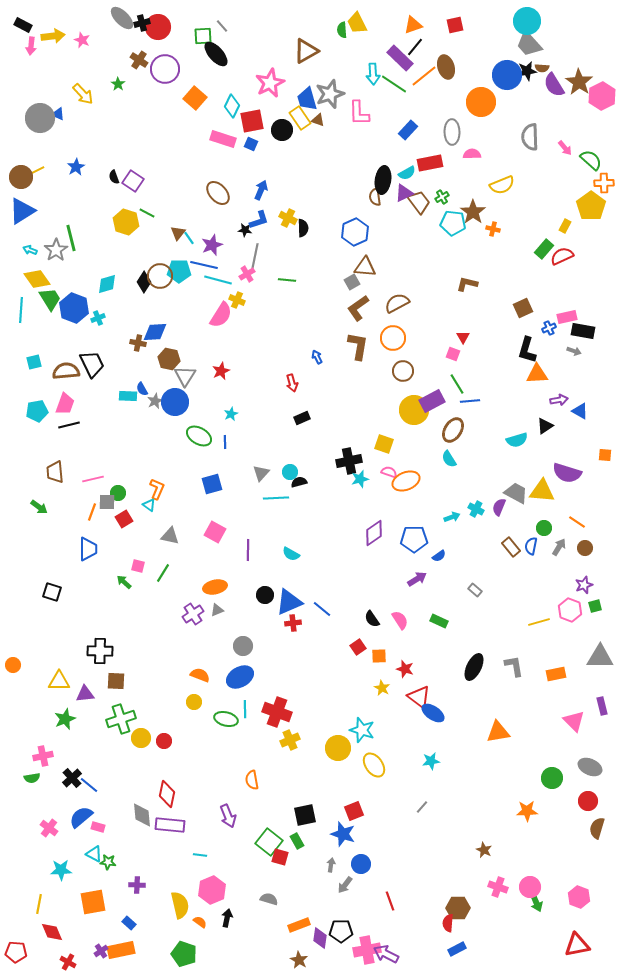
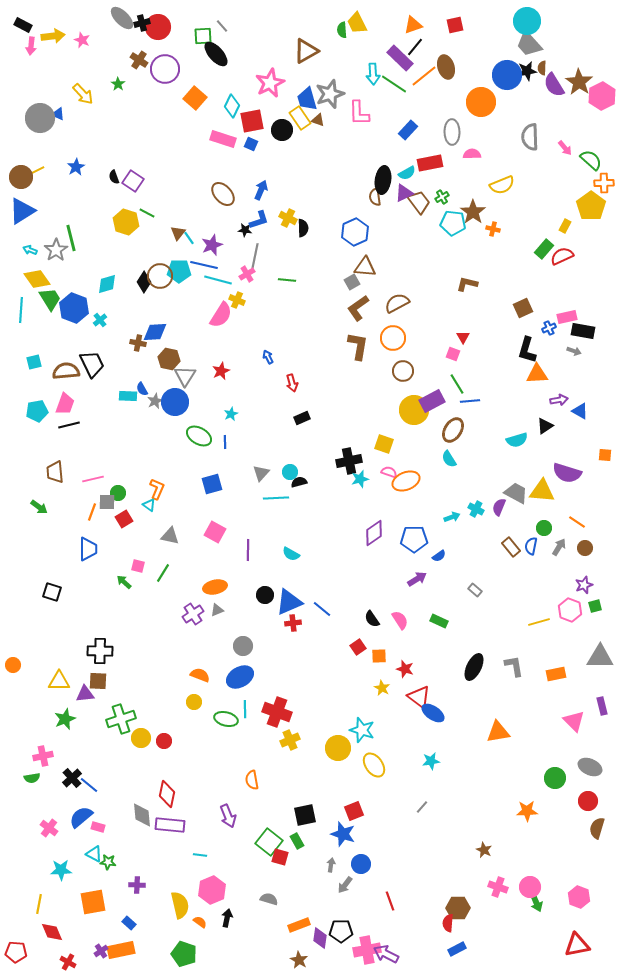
brown semicircle at (542, 68): rotated 88 degrees clockwise
brown ellipse at (218, 193): moved 5 px right, 1 px down
cyan cross at (98, 318): moved 2 px right, 2 px down; rotated 16 degrees counterclockwise
blue arrow at (317, 357): moved 49 px left
brown square at (116, 681): moved 18 px left
green circle at (552, 778): moved 3 px right
